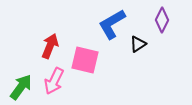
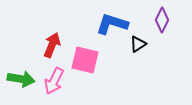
blue L-shape: rotated 48 degrees clockwise
red arrow: moved 2 px right, 1 px up
green arrow: moved 8 px up; rotated 64 degrees clockwise
